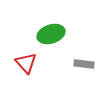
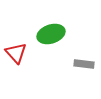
red triangle: moved 10 px left, 10 px up
